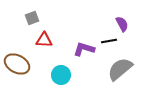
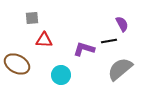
gray square: rotated 16 degrees clockwise
